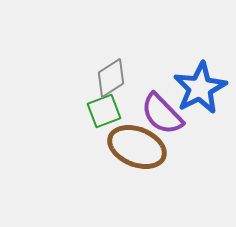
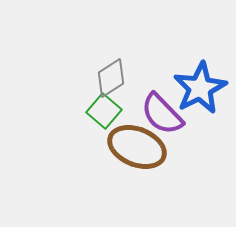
green square: rotated 28 degrees counterclockwise
